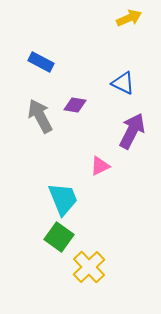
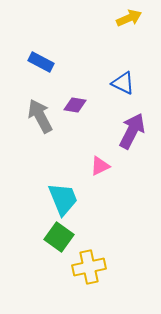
yellow cross: rotated 32 degrees clockwise
